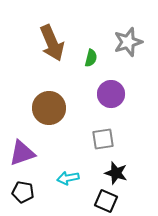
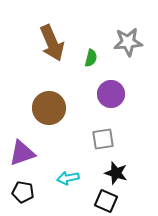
gray star: rotated 12 degrees clockwise
